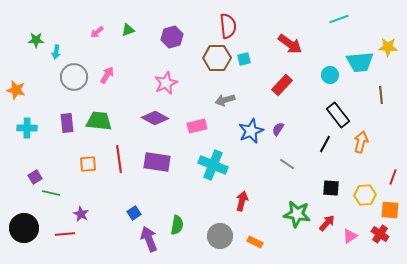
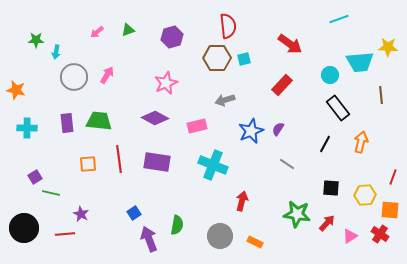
black rectangle at (338, 115): moved 7 px up
